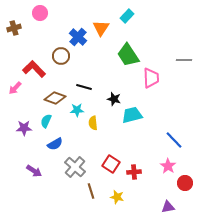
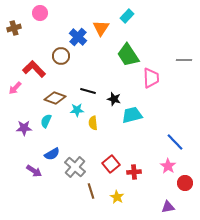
black line: moved 4 px right, 4 px down
blue line: moved 1 px right, 2 px down
blue semicircle: moved 3 px left, 10 px down
red square: rotated 18 degrees clockwise
yellow star: rotated 16 degrees clockwise
